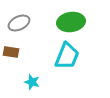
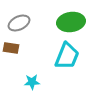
brown rectangle: moved 4 px up
cyan star: rotated 21 degrees counterclockwise
